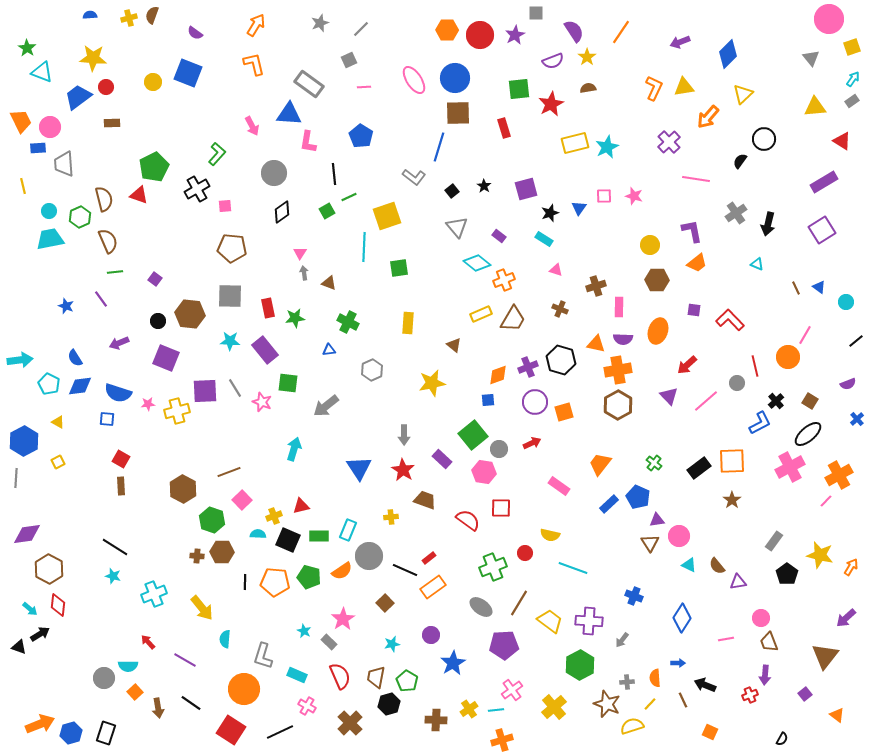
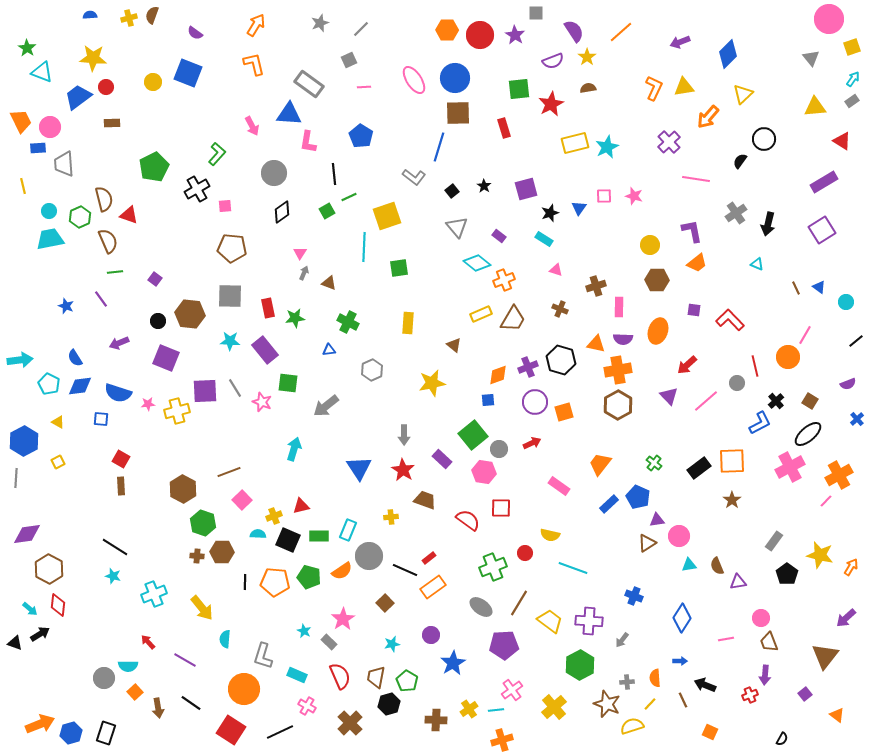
orange line at (621, 32): rotated 15 degrees clockwise
purple star at (515, 35): rotated 12 degrees counterclockwise
red triangle at (139, 195): moved 10 px left, 20 px down
gray arrow at (304, 273): rotated 32 degrees clockwise
blue square at (107, 419): moved 6 px left
green hexagon at (212, 520): moved 9 px left, 3 px down
brown triangle at (650, 543): moved 3 px left; rotated 30 degrees clockwise
cyan triangle at (689, 565): rotated 35 degrees counterclockwise
brown semicircle at (717, 566): rotated 18 degrees clockwise
black triangle at (19, 647): moved 4 px left, 4 px up
blue arrow at (678, 663): moved 2 px right, 2 px up
